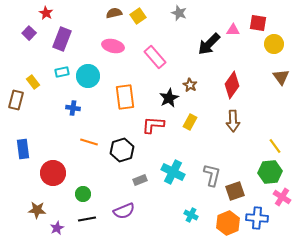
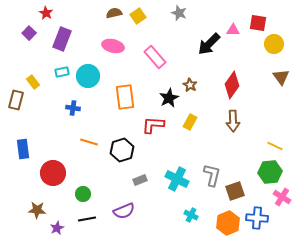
yellow line at (275, 146): rotated 28 degrees counterclockwise
cyan cross at (173, 172): moved 4 px right, 7 px down
